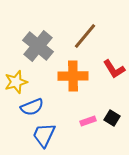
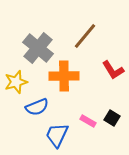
gray cross: moved 2 px down
red L-shape: moved 1 px left, 1 px down
orange cross: moved 9 px left
blue semicircle: moved 5 px right
pink rectangle: rotated 49 degrees clockwise
blue trapezoid: moved 13 px right
